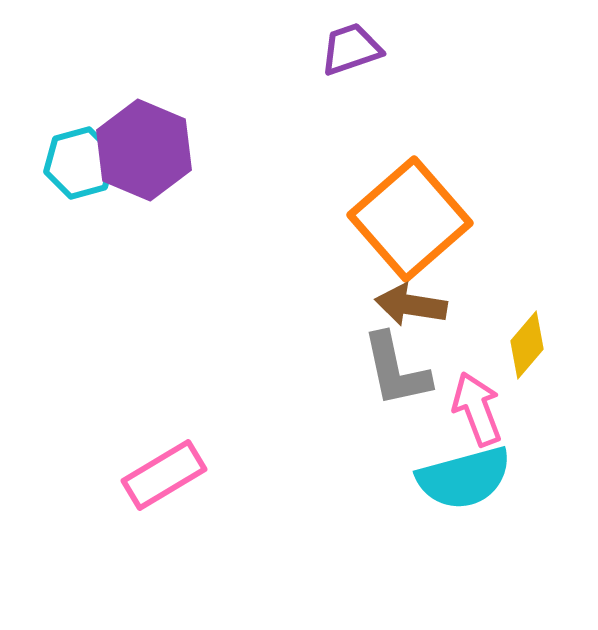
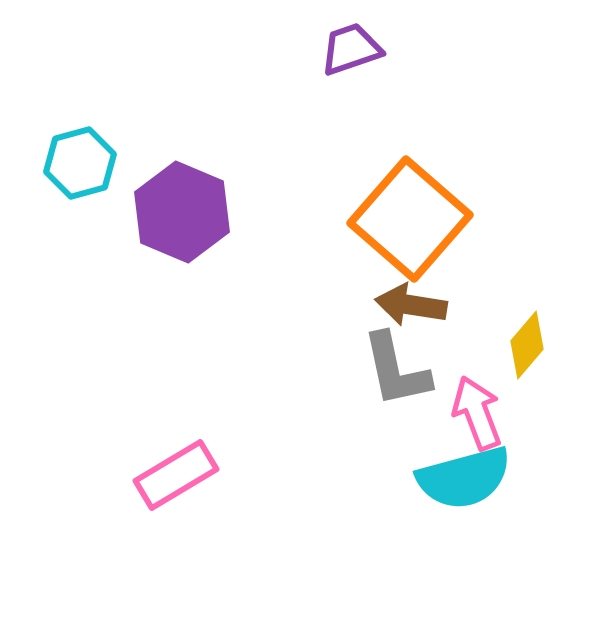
purple hexagon: moved 38 px right, 62 px down
orange square: rotated 8 degrees counterclockwise
pink arrow: moved 4 px down
pink rectangle: moved 12 px right
